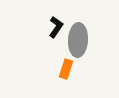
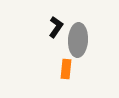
orange rectangle: rotated 12 degrees counterclockwise
